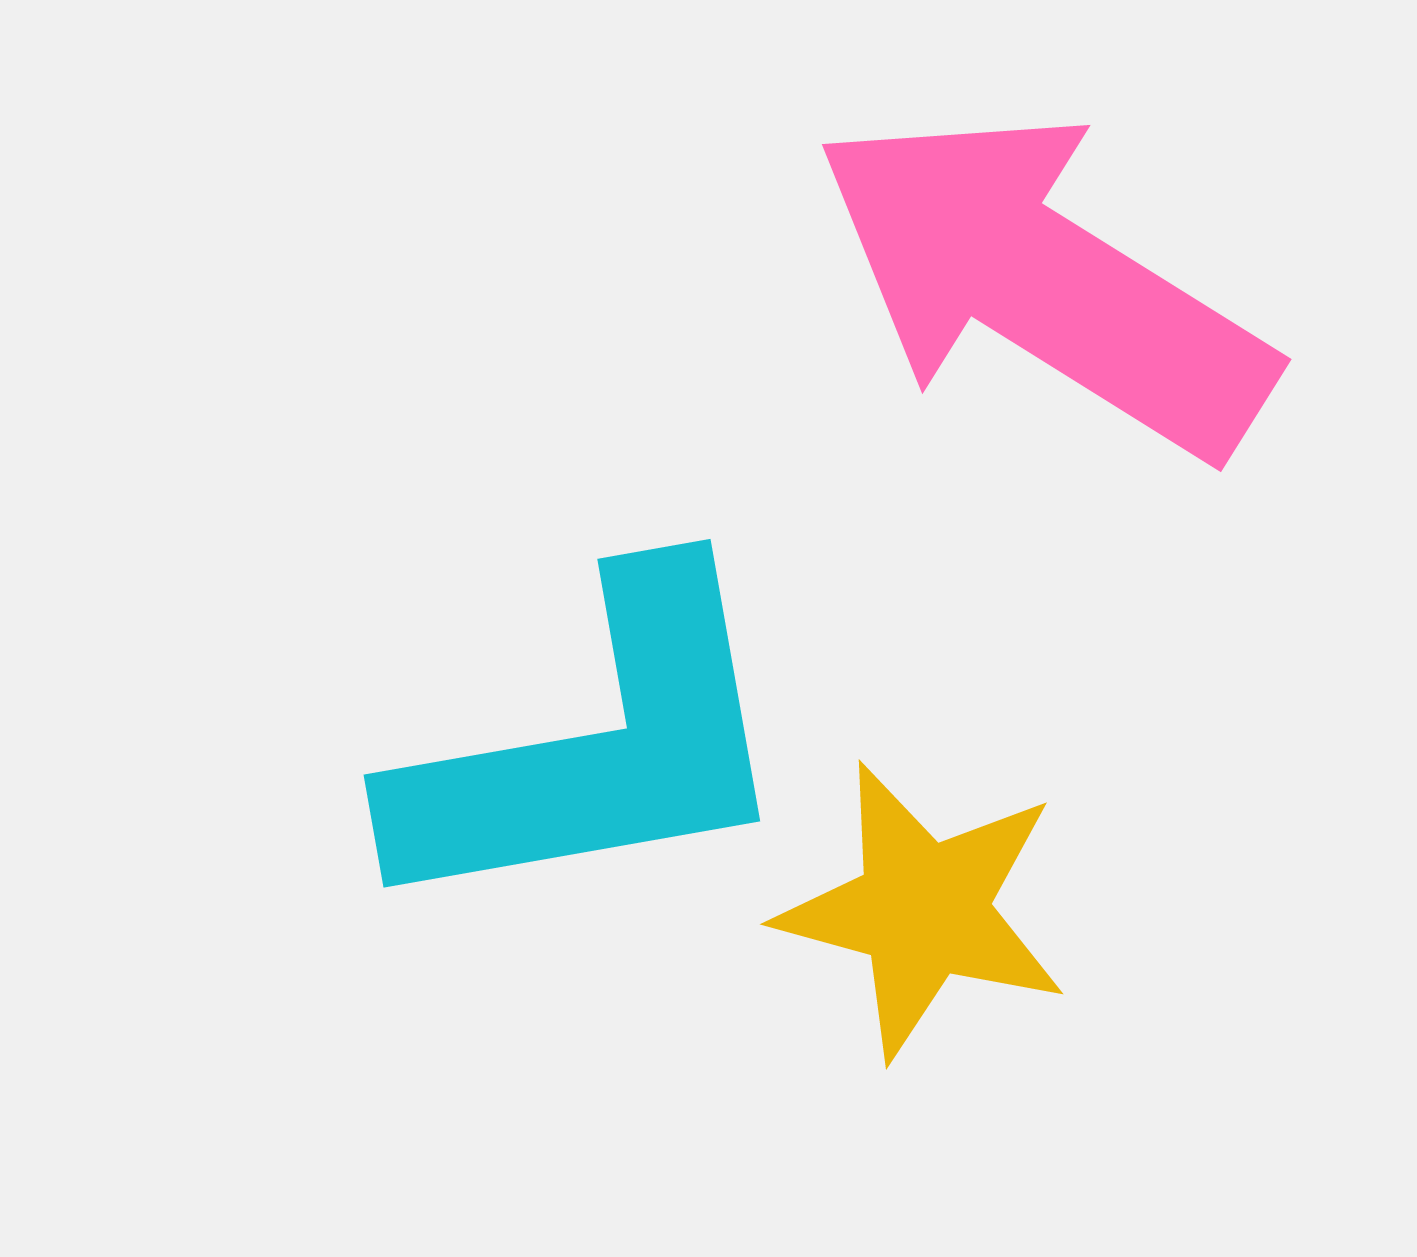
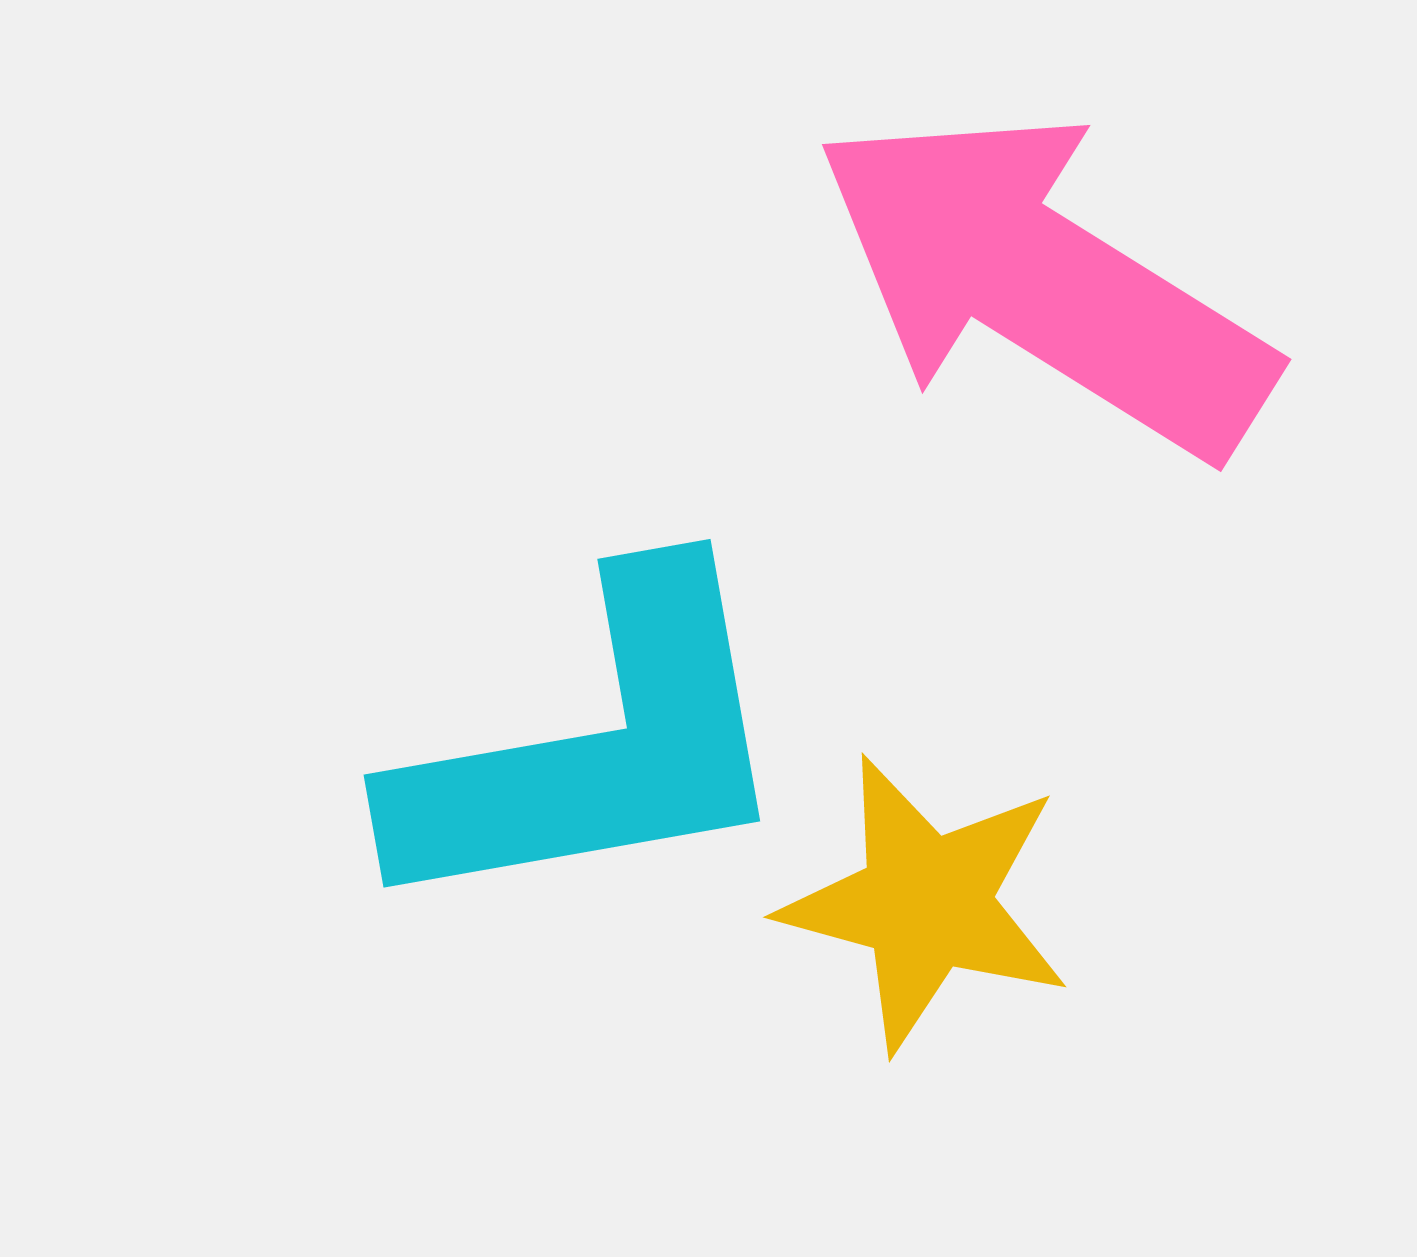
yellow star: moved 3 px right, 7 px up
